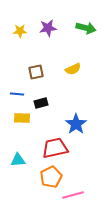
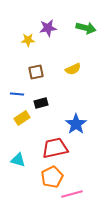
yellow star: moved 8 px right, 9 px down
yellow rectangle: rotated 35 degrees counterclockwise
cyan triangle: rotated 21 degrees clockwise
orange pentagon: moved 1 px right
pink line: moved 1 px left, 1 px up
